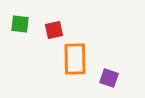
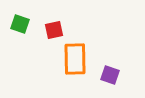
green square: rotated 12 degrees clockwise
purple square: moved 1 px right, 3 px up
